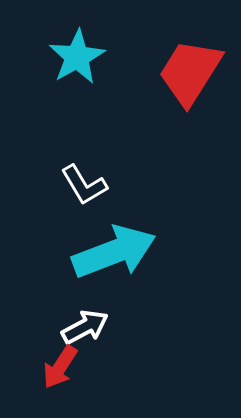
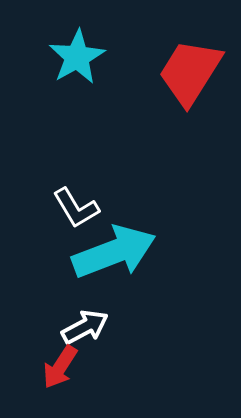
white L-shape: moved 8 px left, 23 px down
